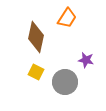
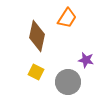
brown diamond: moved 1 px right, 1 px up
gray circle: moved 3 px right
